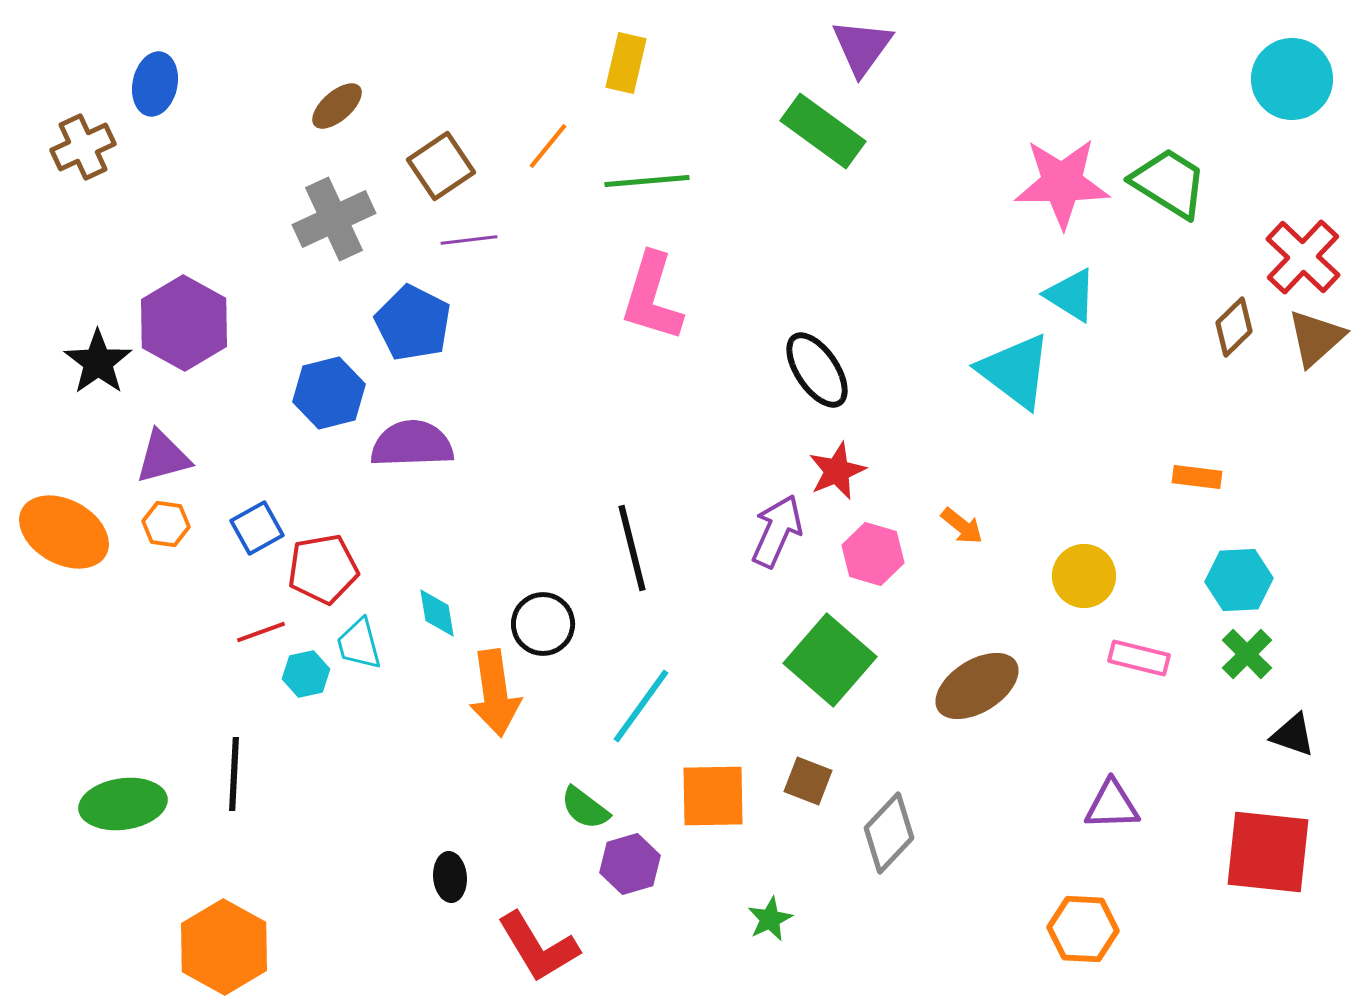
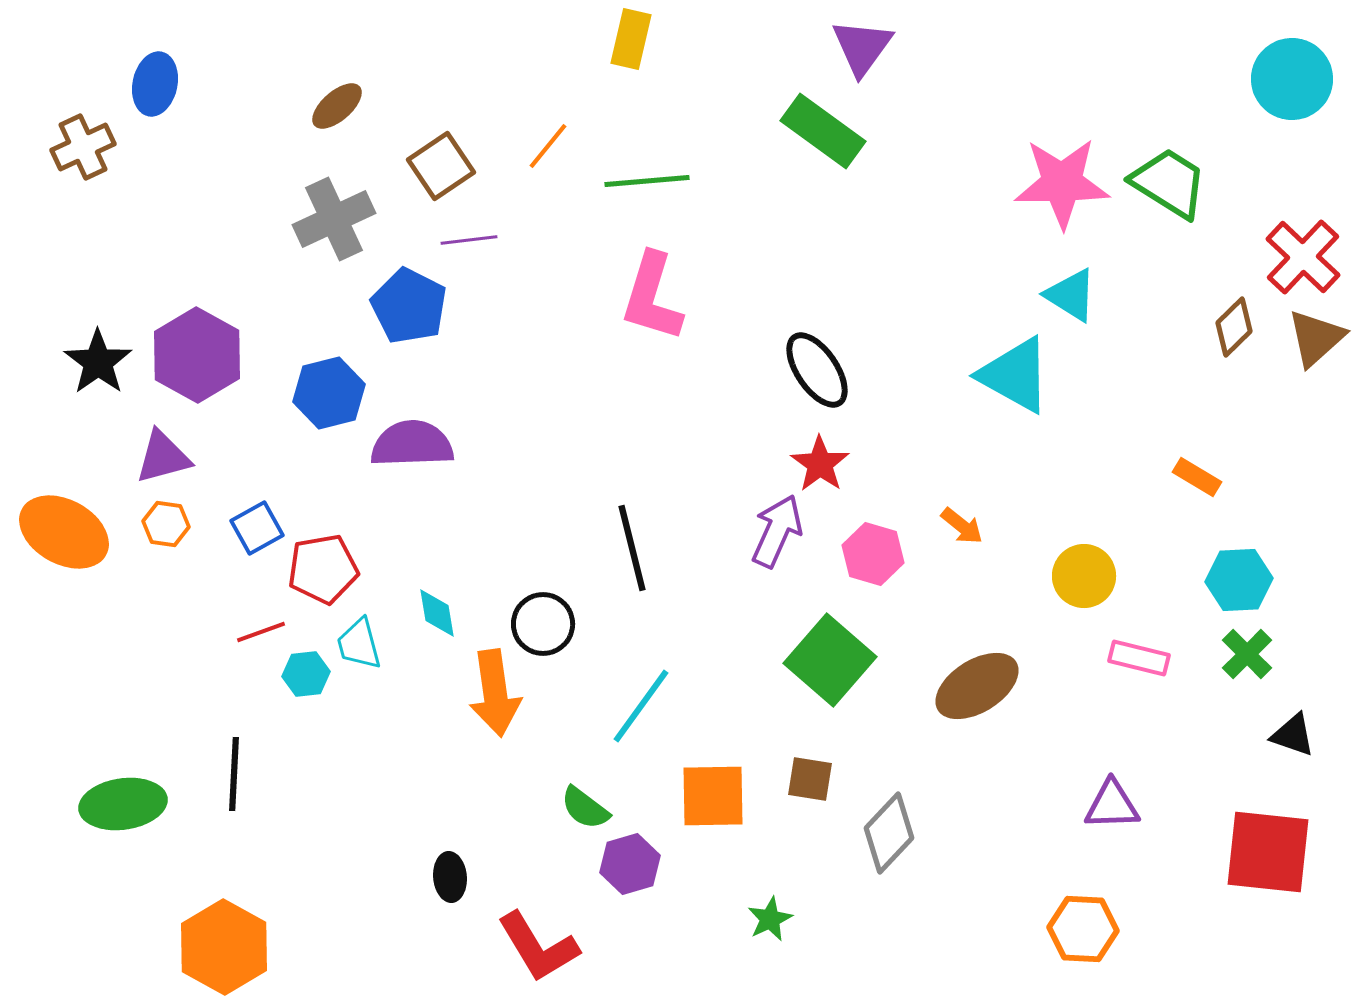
yellow rectangle at (626, 63): moved 5 px right, 24 px up
purple hexagon at (184, 323): moved 13 px right, 32 px down
blue pentagon at (413, 323): moved 4 px left, 17 px up
cyan triangle at (1015, 371): moved 4 px down; rotated 8 degrees counterclockwise
red star at (837, 471): moved 17 px left, 7 px up; rotated 14 degrees counterclockwise
orange rectangle at (1197, 477): rotated 24 degrees clockwise
cyan hexagon at (306, 674): rotated 6 degrees clockwise
brown square at (808, 781): moved 2 px right, 2 px up; rotated 12 degrees counterclockwise
